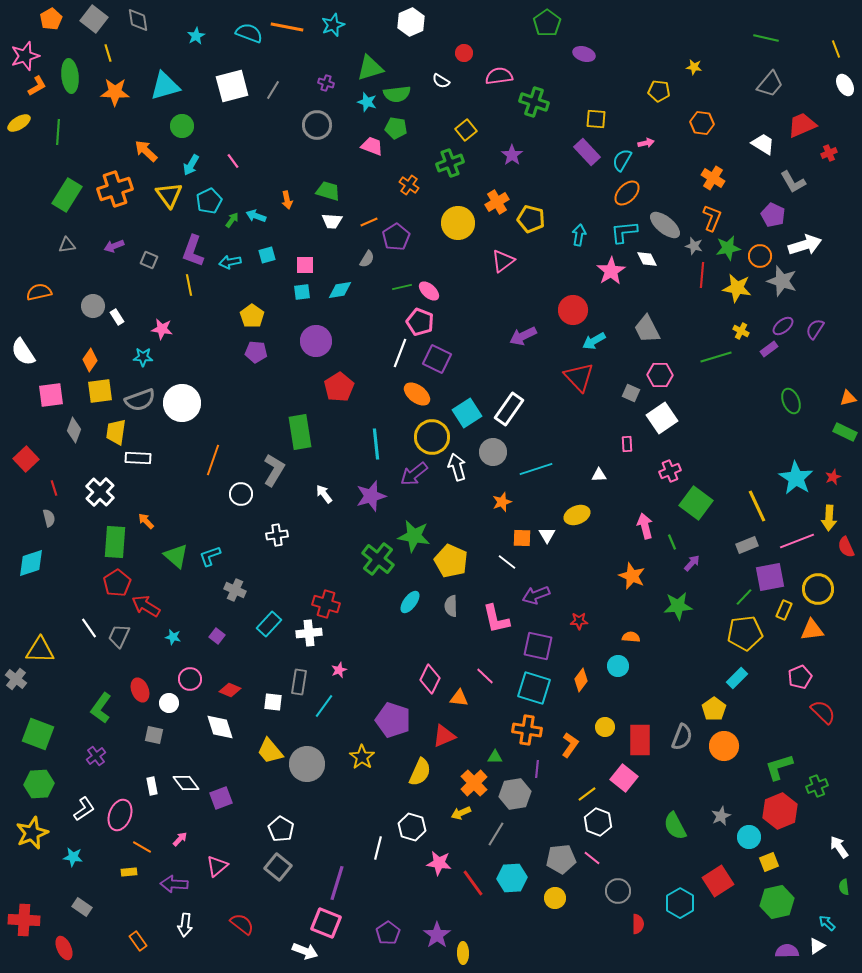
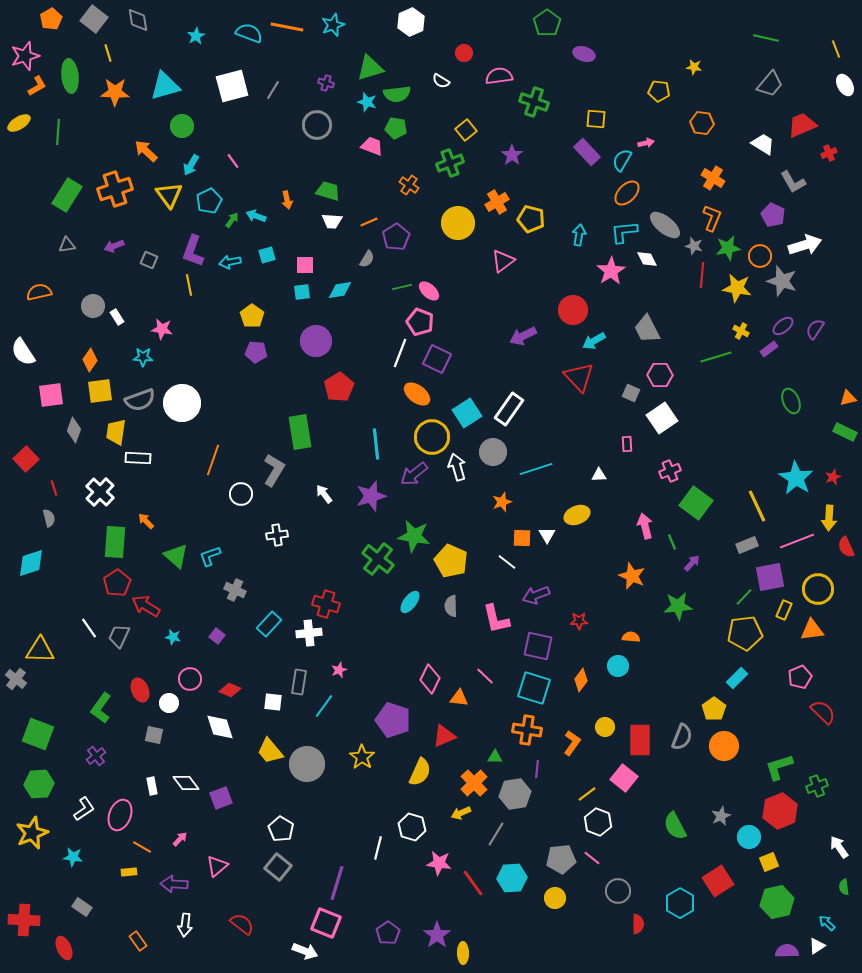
orange L-shape at (570, 745): moved 2 px right, 2 px up
